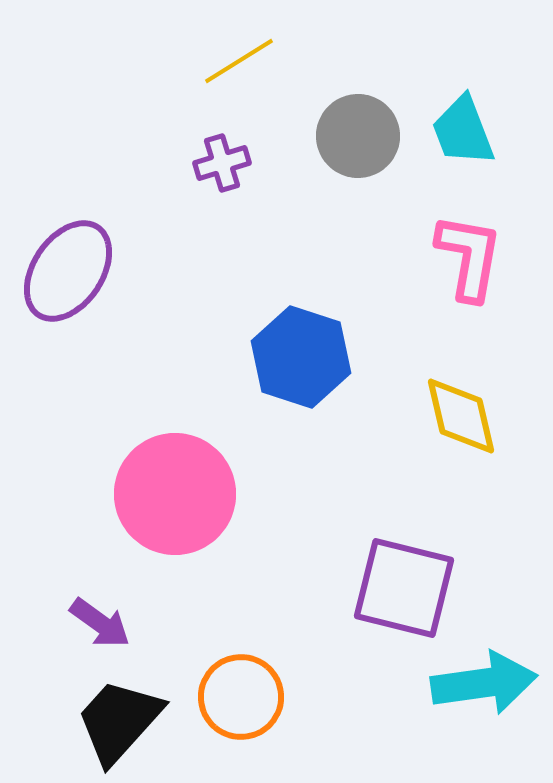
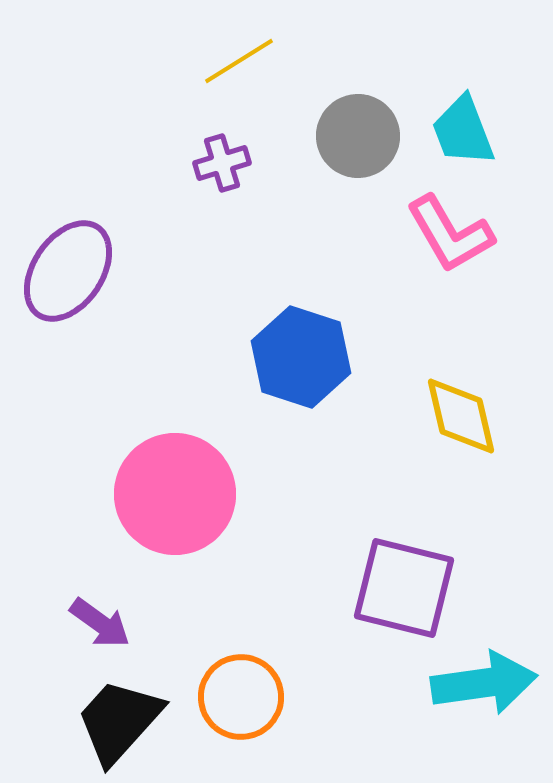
pink L-shape: moved 19 px left, 23 px up; rotated 140 degrees clockwise
